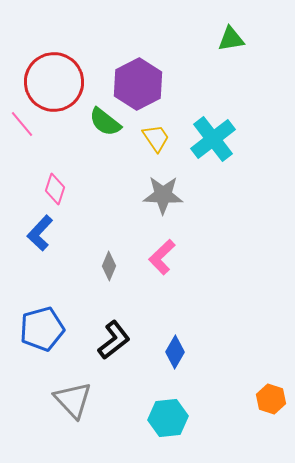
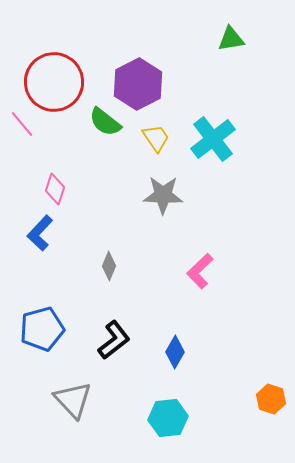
pink L-shape: moved 38 px right, 14 px down
